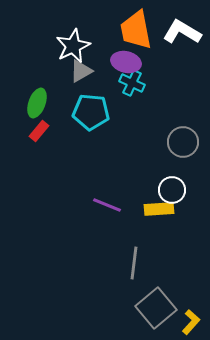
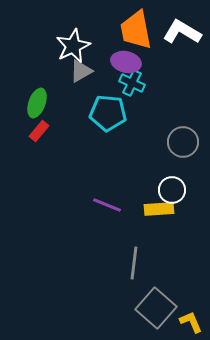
cyan pentagon: moved 17 px right, 1 px down
gray square: rotated 9 degrees counterclockwise
yellow L-shape: rotated 65 degrees counterclockwise
